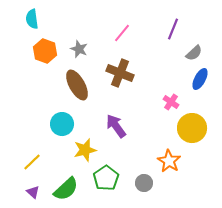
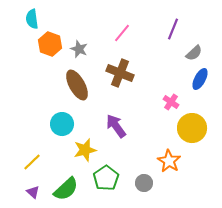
orange hexagon: moved 5 px right, 7 px up
